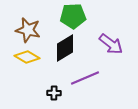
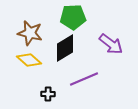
green pentagon: moved 1 px down
brown star: moved 2 px right, 3 px down
yellow diamond: moved 2 px right, 3 px down; rotated 10 degrees clockwise
purple line: moved 1 px left, 1 px down
black cross: moved 6 px left, 1 px down
